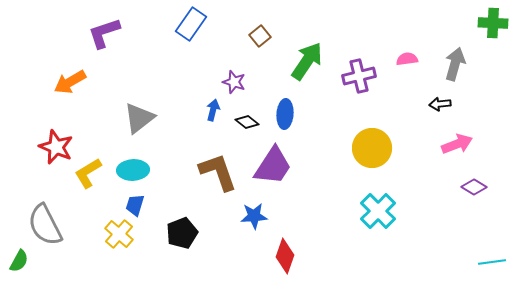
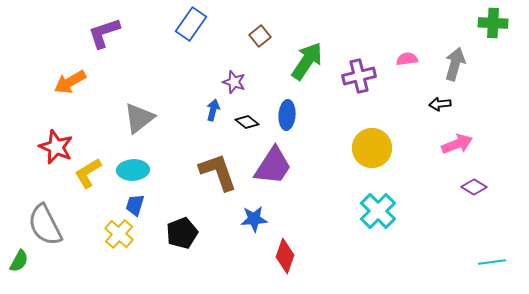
blue ellipse: moved 2 px right, 1 px down
blue star: moved 3 px down
